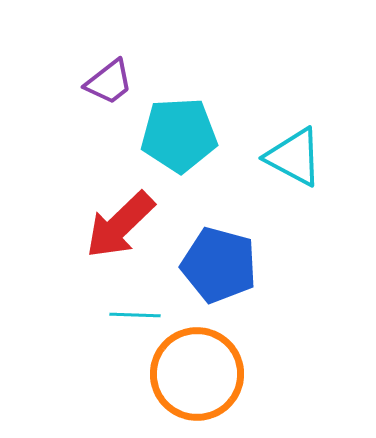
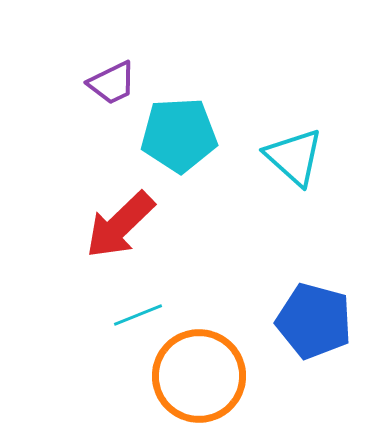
purple trapezoid: moved 3 px right, 1 px down; rotated 12 degrees clockwise
cyan triangle: rotated 14 degrees clockwise
blue pentagon: moved 95 px right, 56 px down
cyan line: moved 3 px right; rotated 24 degrees counterclockwise
orange circle: moved 2 px right, 2 px down
